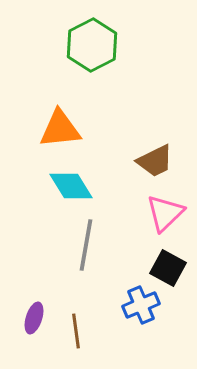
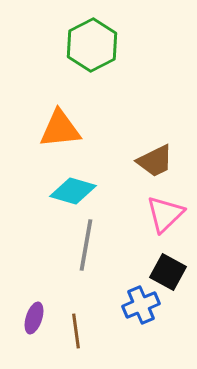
cyan diamond: moved 2 px right, 5 px down; rotated 42 degrees counterclockwise
pink triangle: moved 1 px down
black square: moved 4 px down
